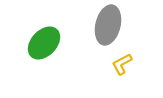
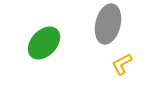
gray ellipse: moved 1 px up
